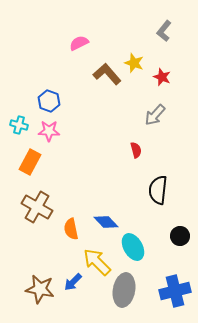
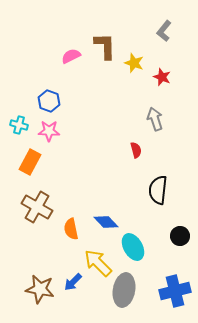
pink semicircle: moved 8 px left, 13 px down
brown L-shape: moved 2 px left, 28 px up; rotated 40 degrees clockwise
gray arrow: moved 4 px down; rotated 120 degrees clockwise
yellow arrow: moved 1 px right, 1 px down
